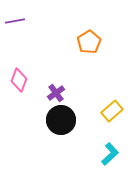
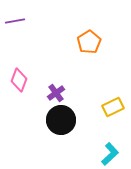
yellow rectangle: moved 1 px right, 4 px up; rotated 15 degrees clockwise
